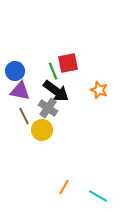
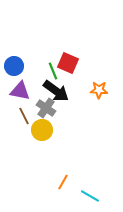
red square: rotated 35 degrees clockwise
blue circle: moved 1 px left, 5 px up
orange star: rotated 18 degrees counterclockwise
gray cross: moved 2 px left
orange line: moved 1 px left, 5 px up
cyan line: moved 8 px left
